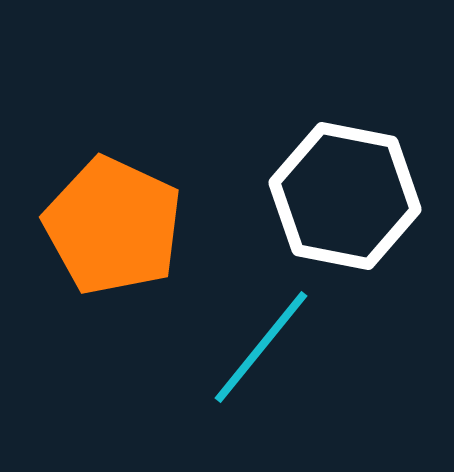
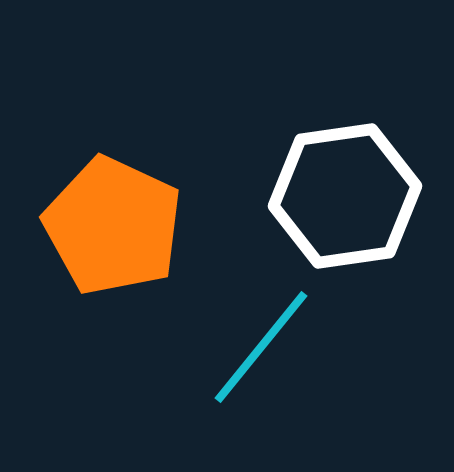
white hexagon: rotated 19 degrees counterclockwise
